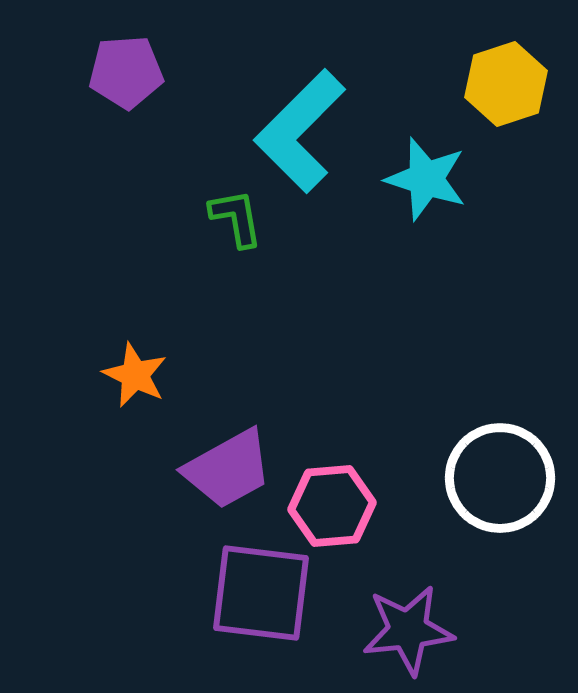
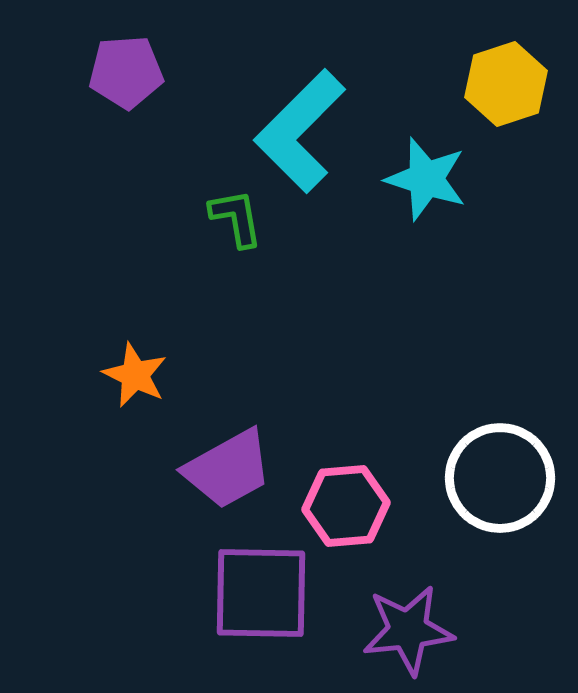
pink hexagon: moved 14 px right
purple square: rotated 6 degrees counterclockwise
